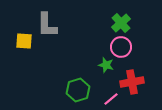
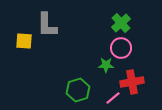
pink circle: moved 1 px down
green star: rotated 14 degrees counterclockwise
pink line: moved 2 px right, 1 px up
